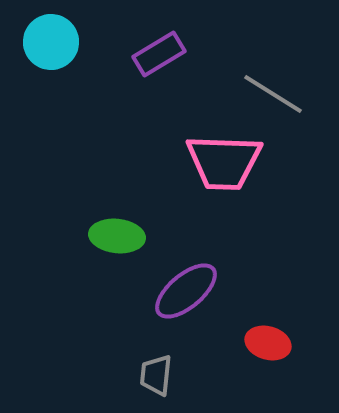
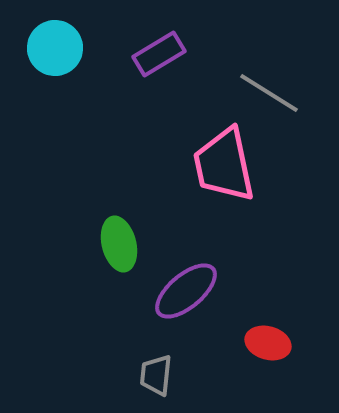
cyan circle: moved 4 px right, 6 px down
gray line: moved 4 px left, 1 px up
pink trapezoid: moved 3 px down; rotated 76 degrees clockwise
green ellipse: moved 2 px right, 8 px down; rotated 70 degrees clockwise
